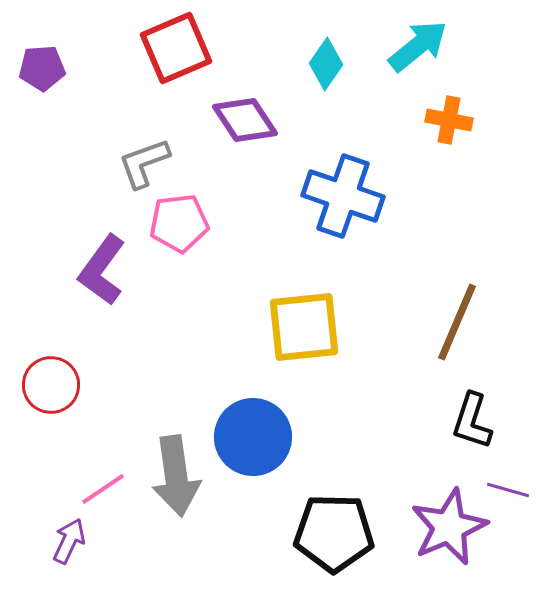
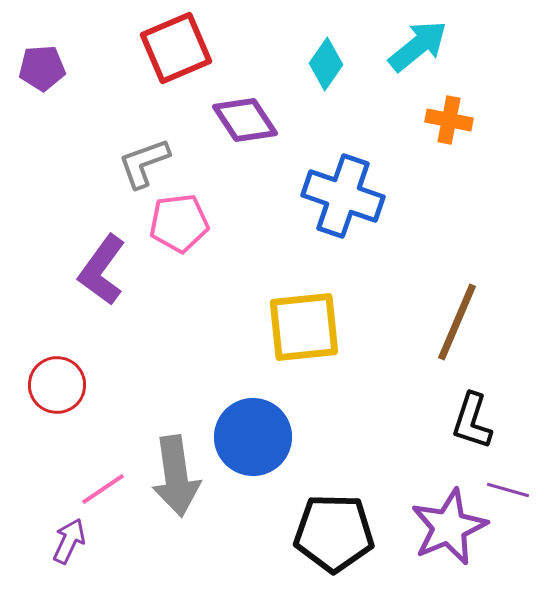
red circle: moved 6 px right
